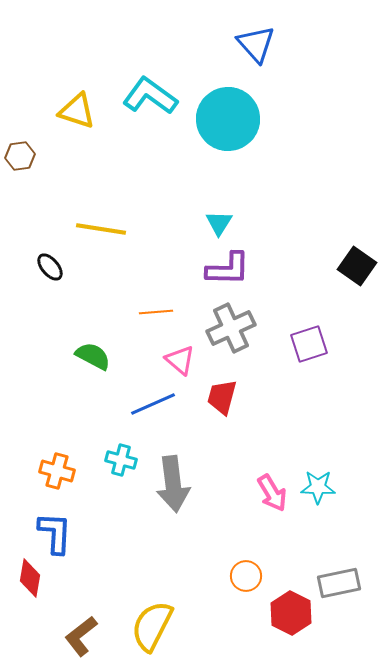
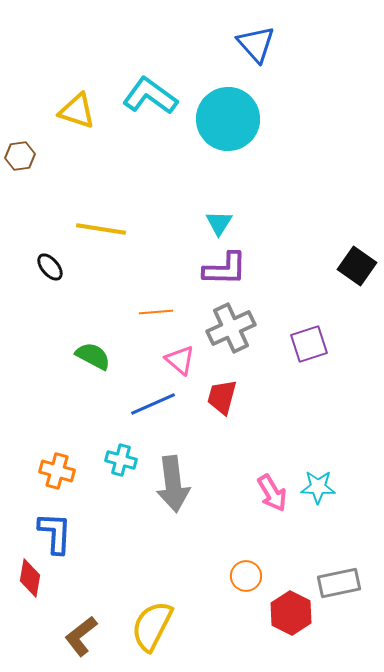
purple L-shape: moved 3 px left
